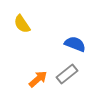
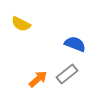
yellow semicircle: moved 1 px left; rotated 30 degrees counterclockwise
